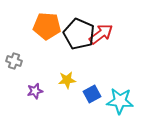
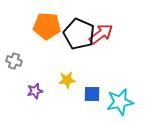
blue square: rotated 30 degrees clockwise
cyan star: moved 1 px down; rotated 16 degrees counterclockwise
